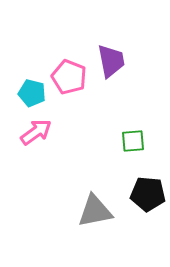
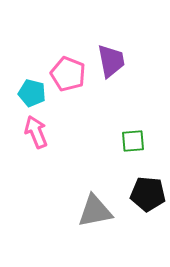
pink pentagon: moved 1 px left, 3 px up
pink arrow: rotated 76 degrees counterclockwise
